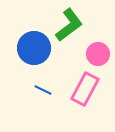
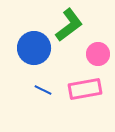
pink rectangle: rotated 52 degrees clockwise
